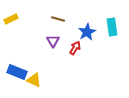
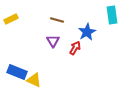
brown line: moved 1 px left, 1 px down
cyan rectangle: moved 12 px up
